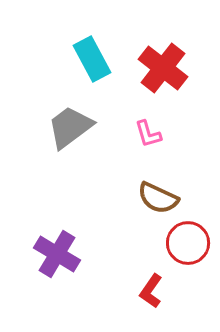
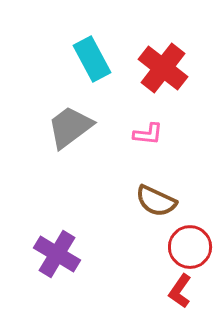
pink L-shape: rotated 68 degrees counterclockwise
brown semicircle: moved 2 px left, 3 px down
red circle: moved 2 px right, 4 px down
red L-shape: moved 29 px right
